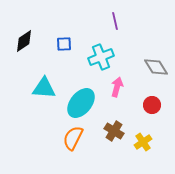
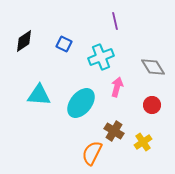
blue square: rotated 28 degrees clockwise
gray diamond: moved 3 px left
cyan triangle: moved 5 px left, 7 px down
orange semicircle: moved 19 px right, 15 px down
